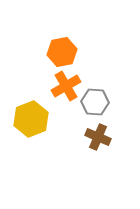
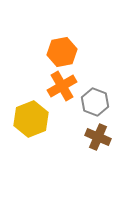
orange cross: moved 4 px left
gray hexagon: rotated 16 degrees clockwise
